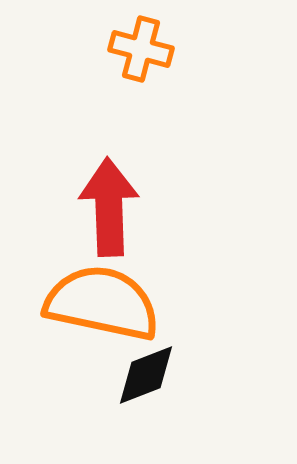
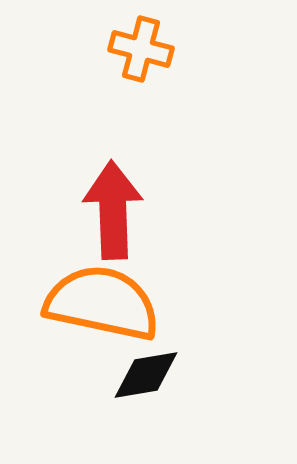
red arrow: moved 4 px right, 3 px down
black diamond: rotated 12 degrees clockwise
